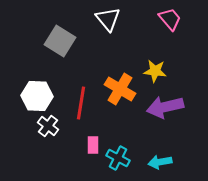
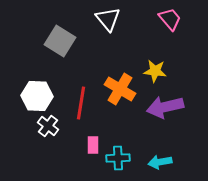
cyan cross: rotated 30 degrees counterclockwise
